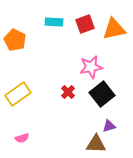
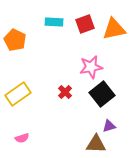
red cross: moved 3 px left
